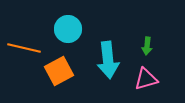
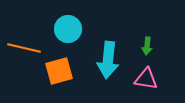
cyan arrow: rotated 12 degrees clockwise
orange square: rotated 12 degrees clockwise
pink triangle: rotated 25 degrees clockwise
